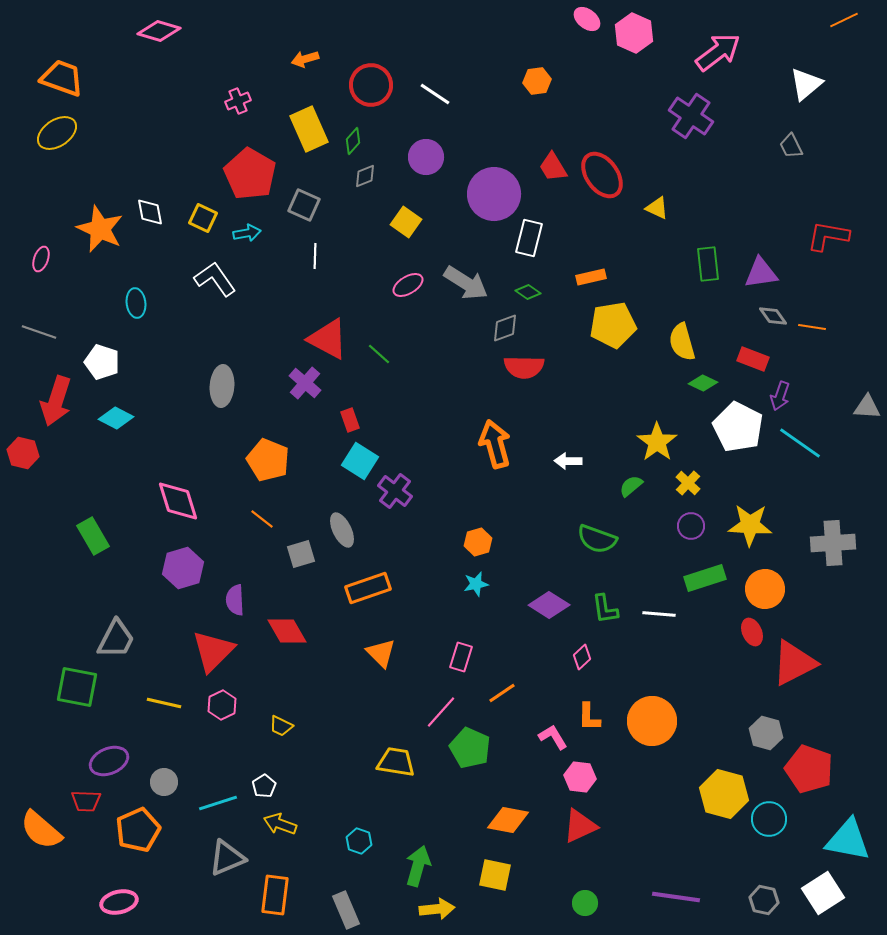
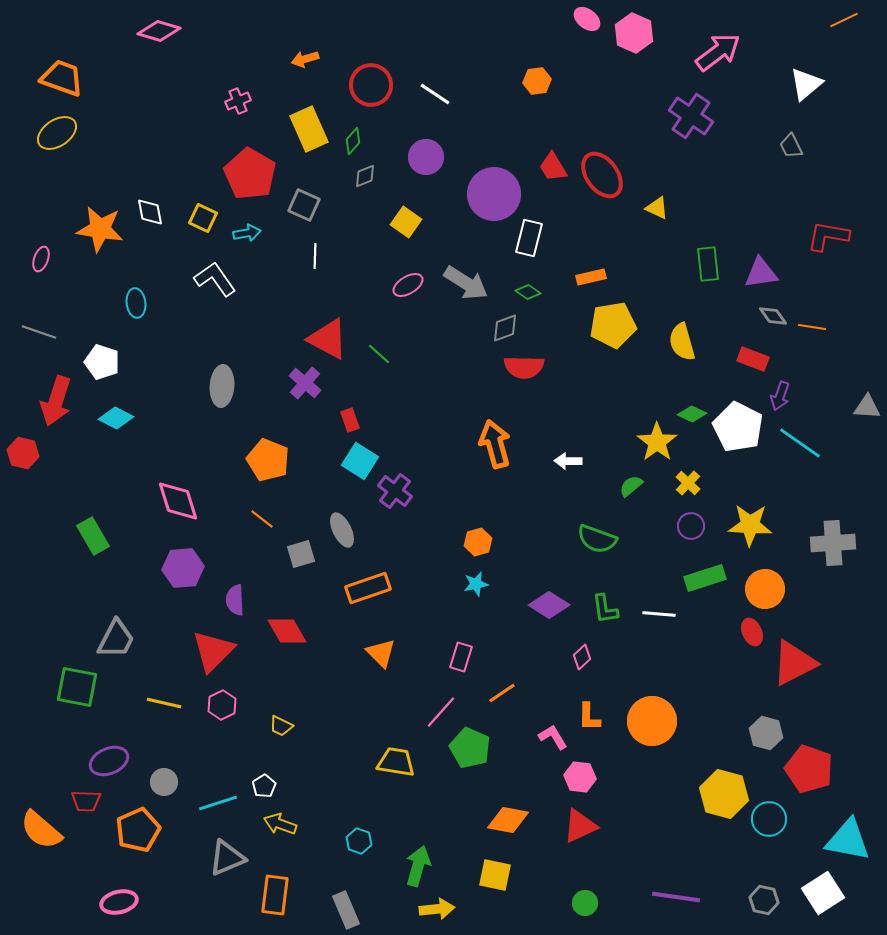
orange star at (100, 229): rotated 15 degrees counterclockwise
green diamond at (703, 383): moved 11 px left, 31 px down
purple hexagon at (183, 568): rotated 12 degrees clockwise
